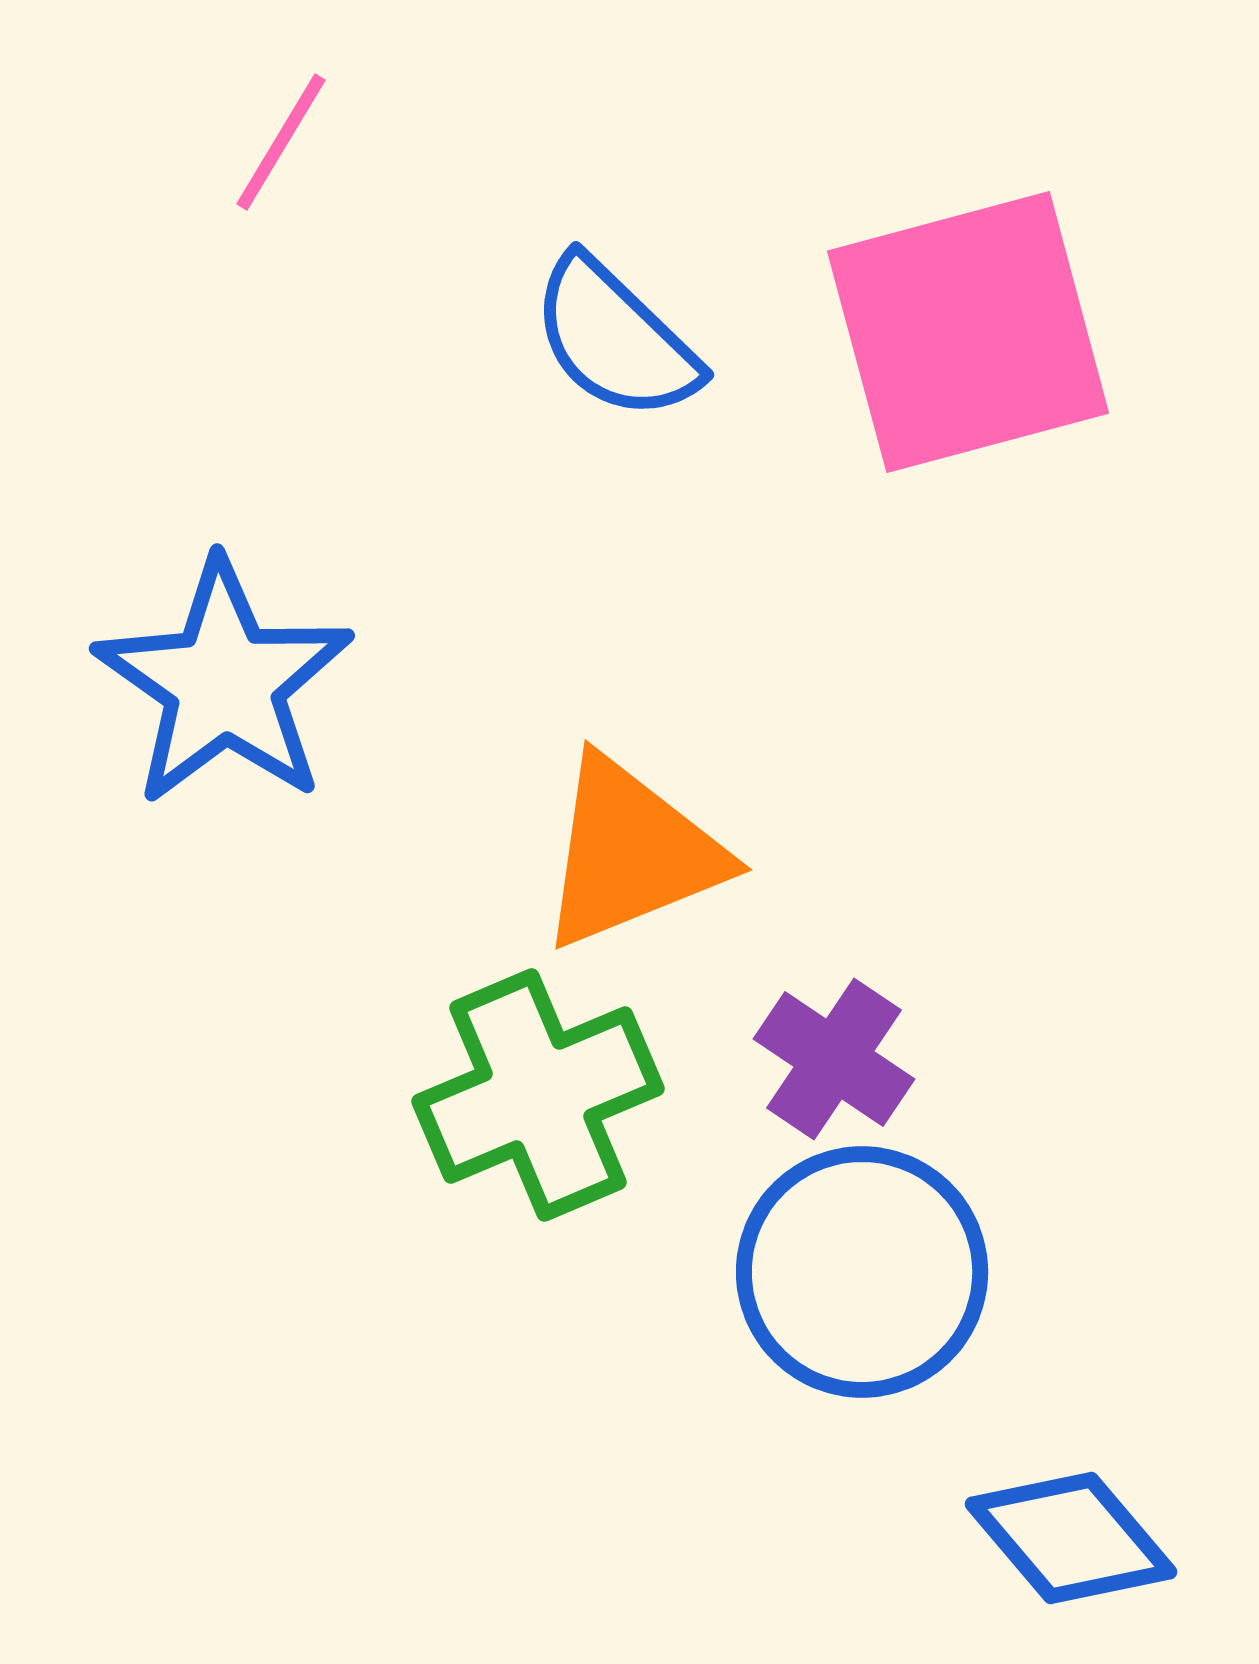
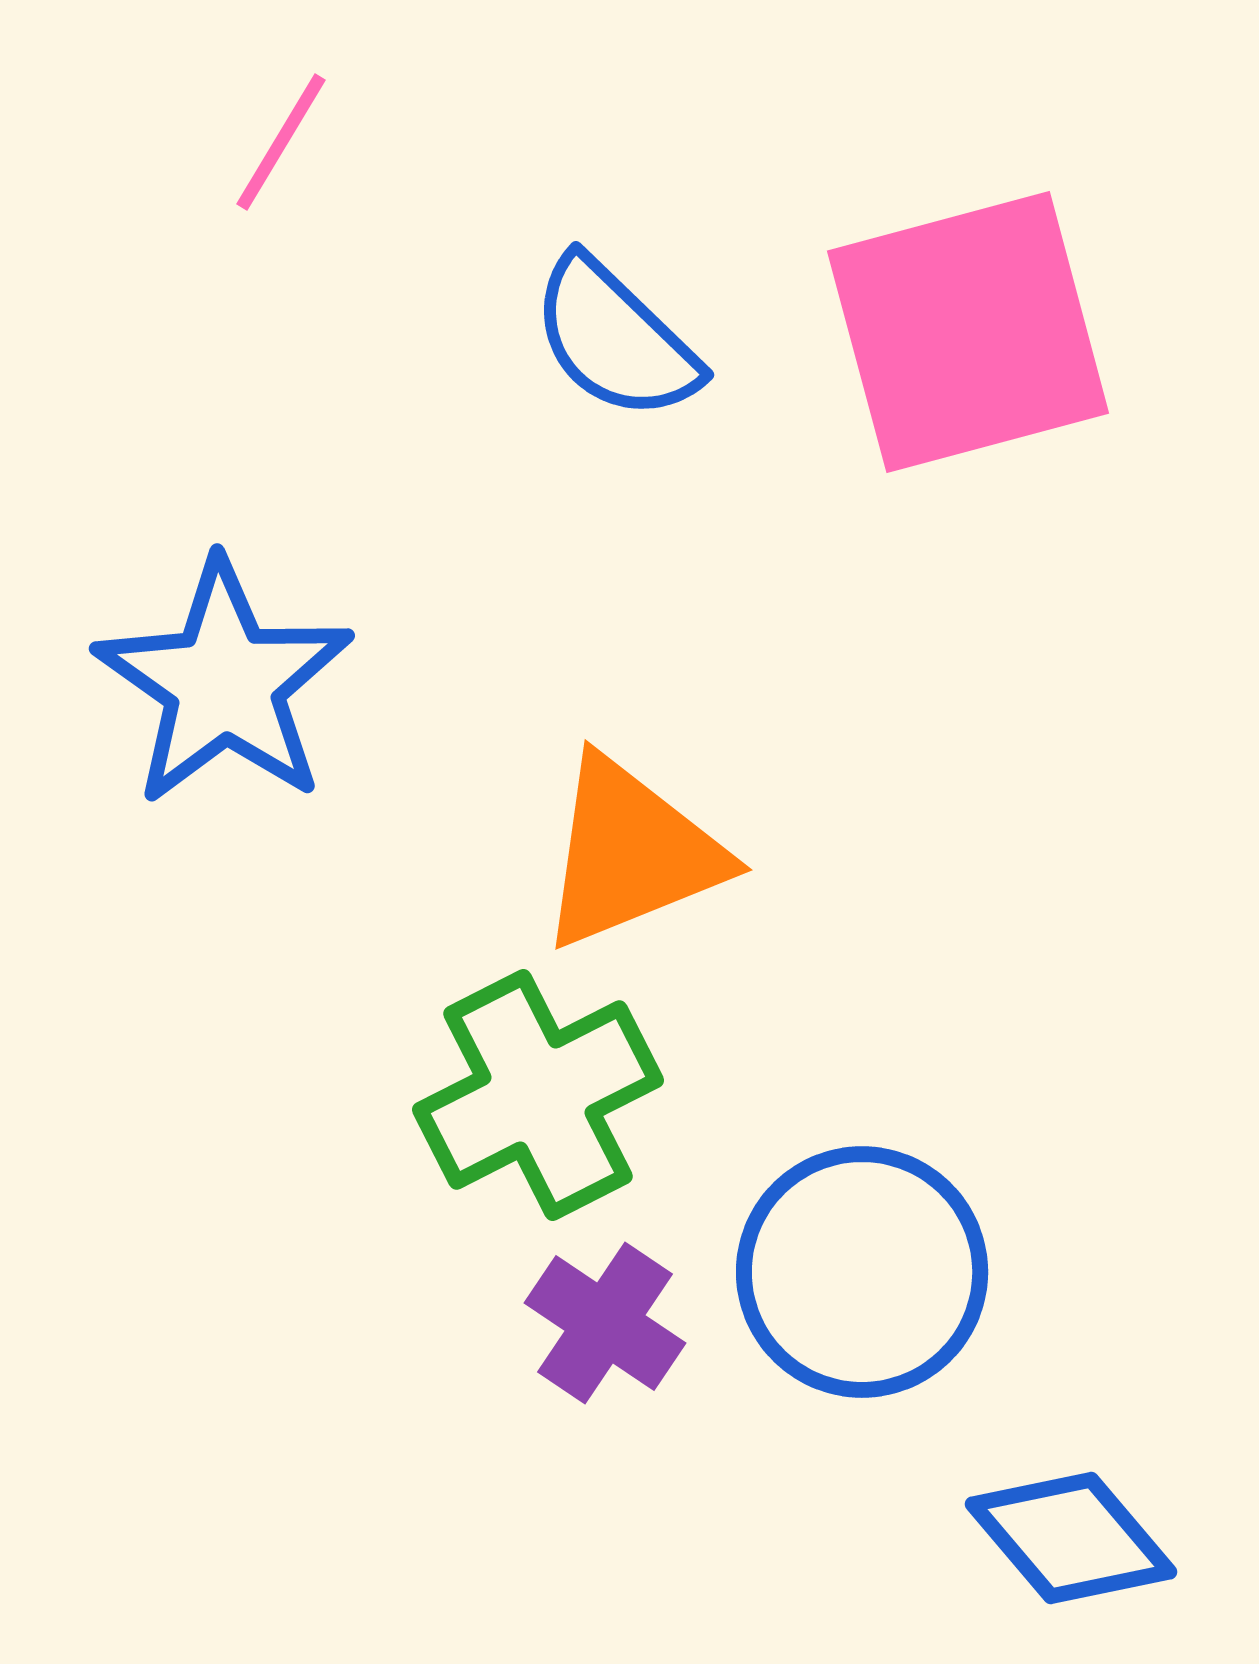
purple cross: moved 229 px left, 264 px down
green cross: rotated 4 degrees counterclockwise
